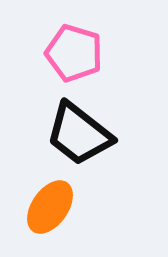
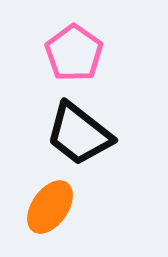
pink pentagon: rotated 18 degrees clockwise
